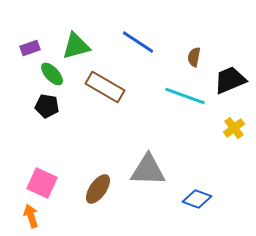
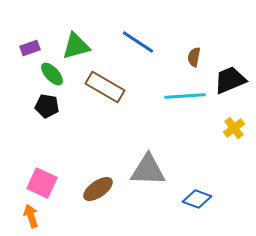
cyan line: rotated 24 degrees counterclockwise
brown ellipse: rotated 20 degrees clockwise
